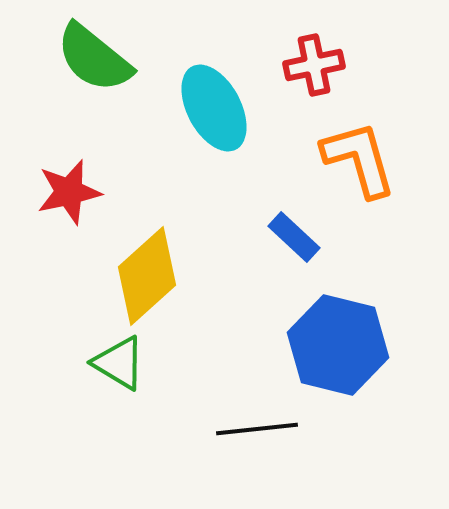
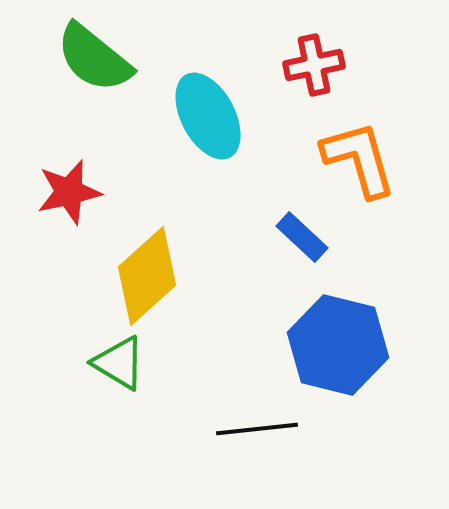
cyan ellipse: moved 6 px left, 8 px down
blue rectangle: moved 8 px right
